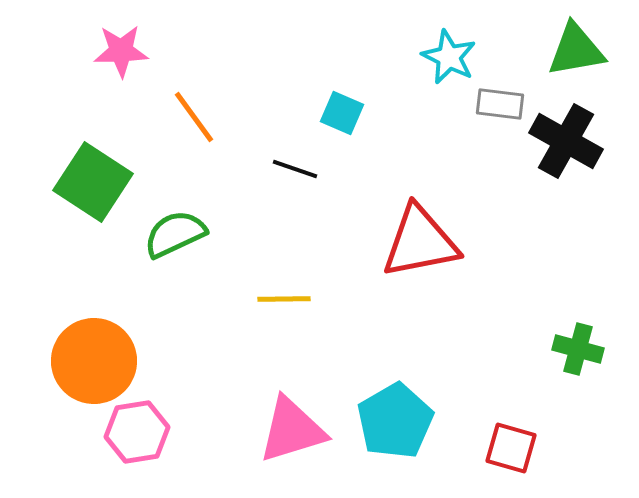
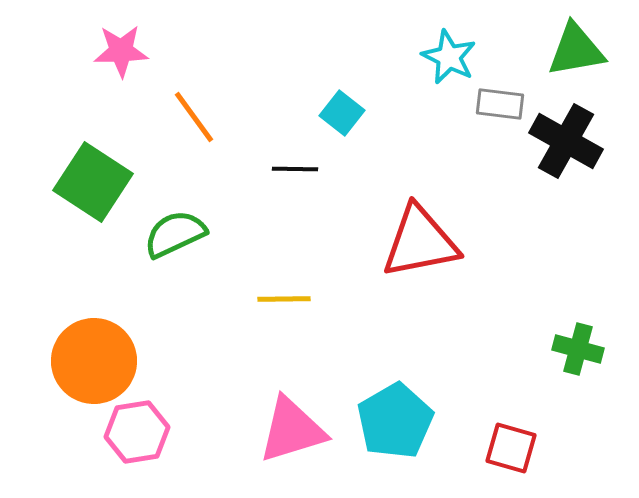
cyan square: rotated 15 degrees clockwise
black line: rotated 18 degrees counterclockwise
